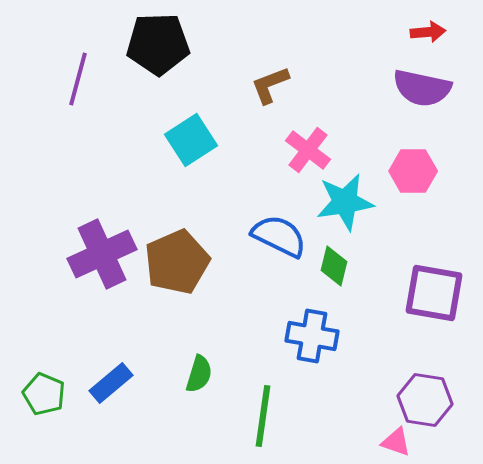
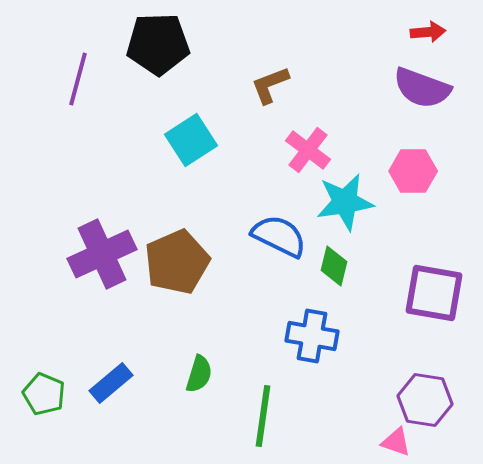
purple semicircle: rotated 8 degrees clockwise
